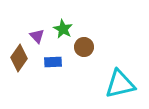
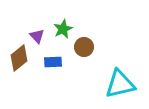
green star: rotated 18 degrees clockwise
brown diamond: rotated 16 degrees clockwise
